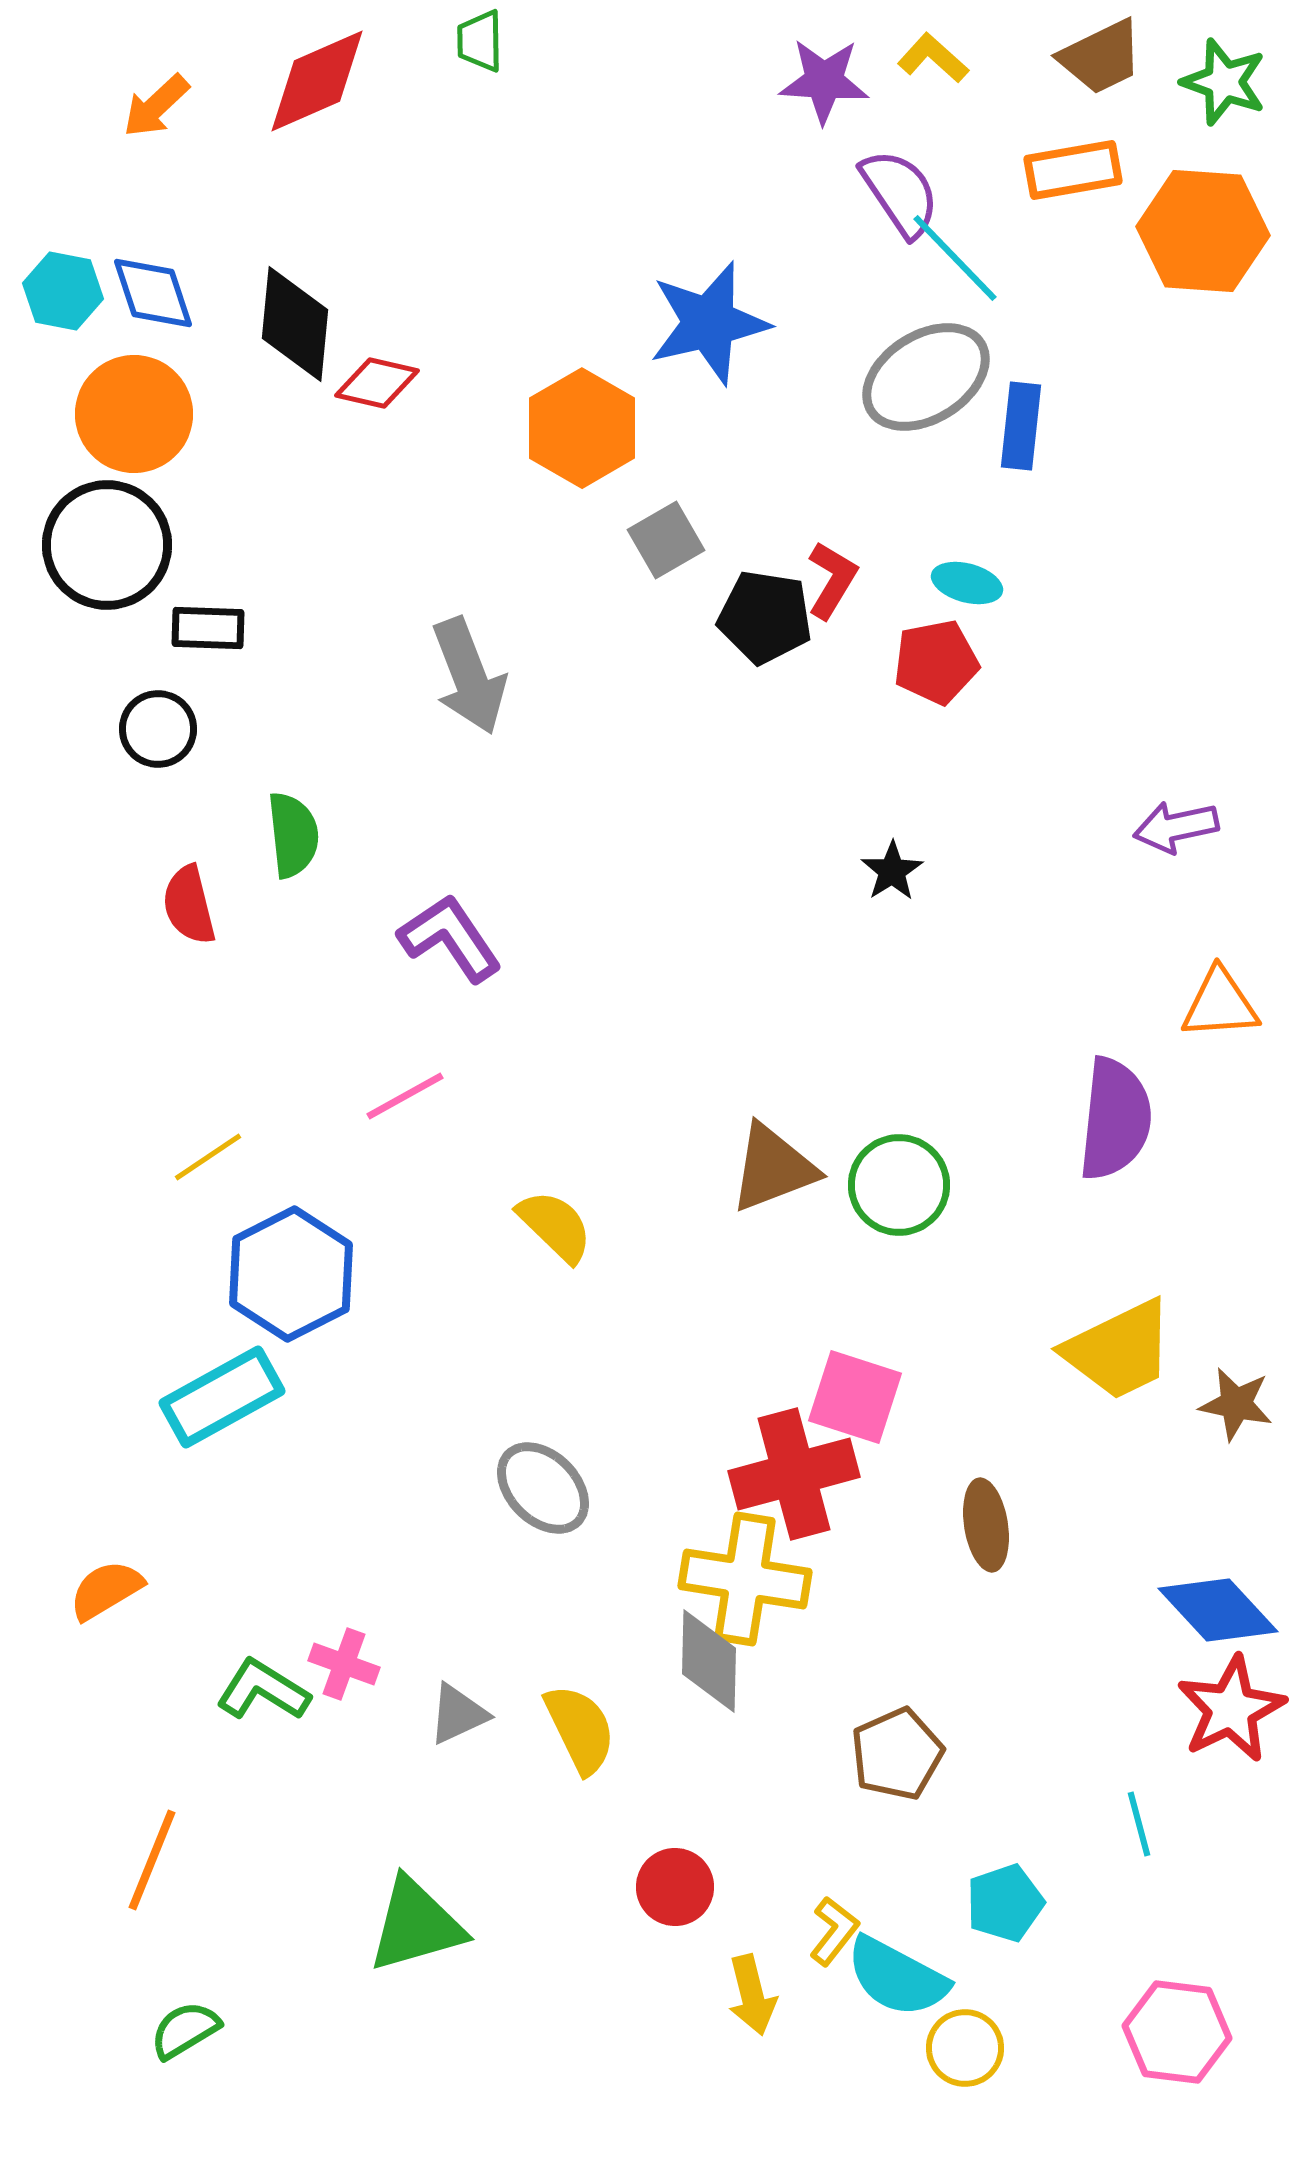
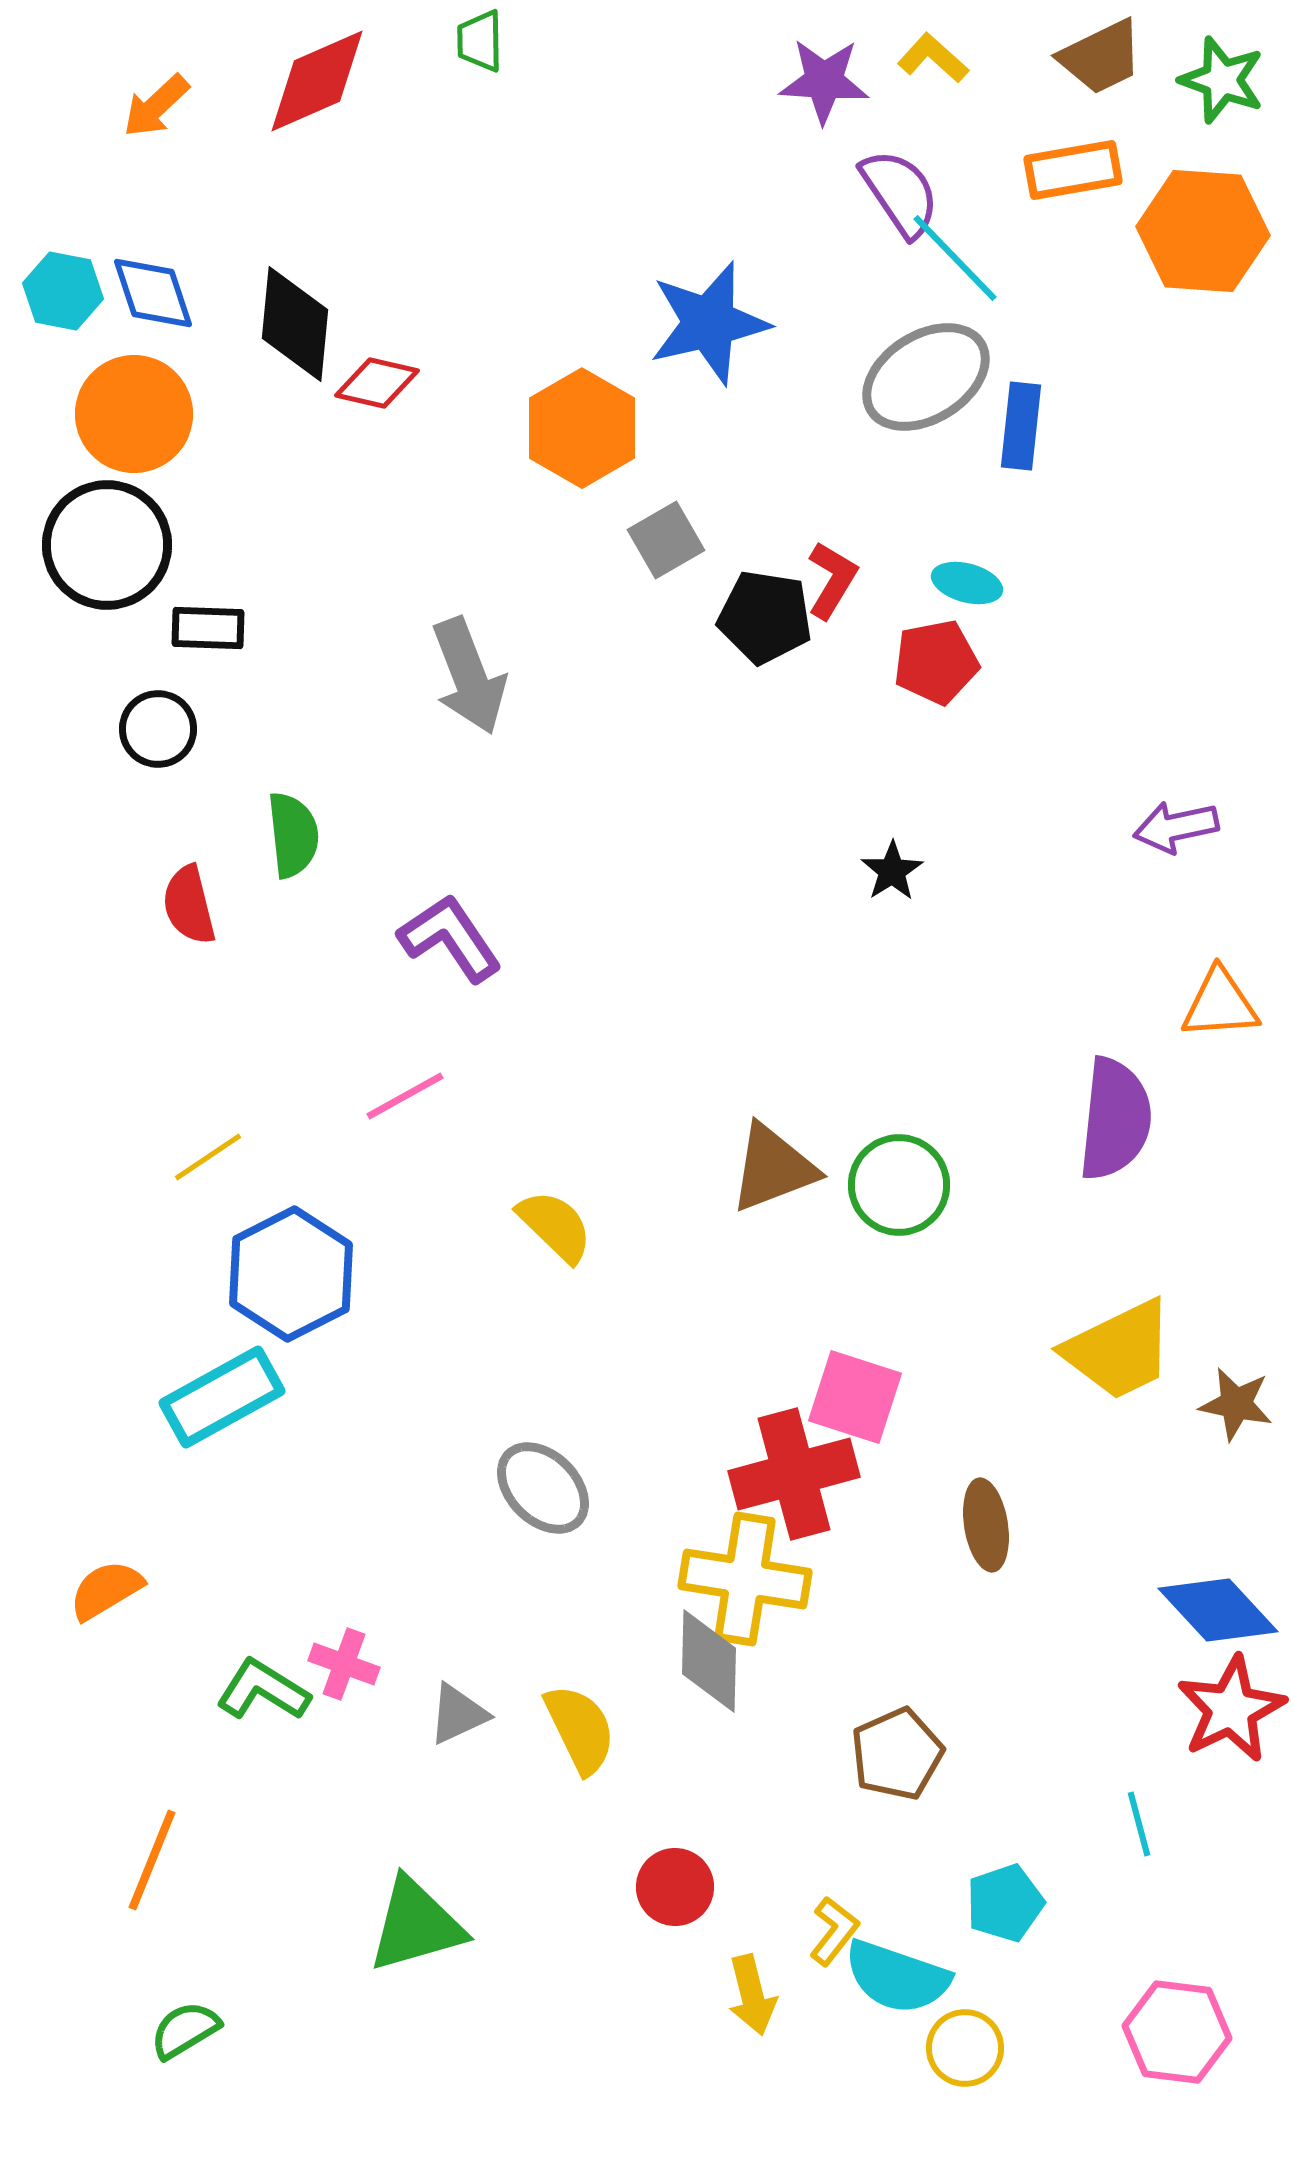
green star at (1224, 82): moved 2 px left, 2 px up
cyan semicircle at (897, 1977): rotated 9 degrees counterclockwise
